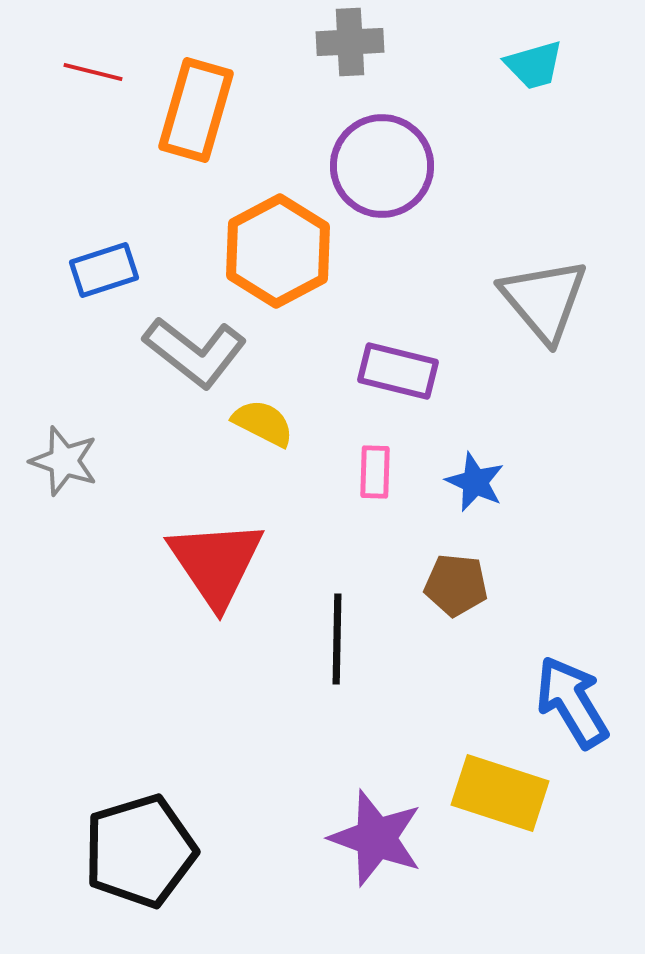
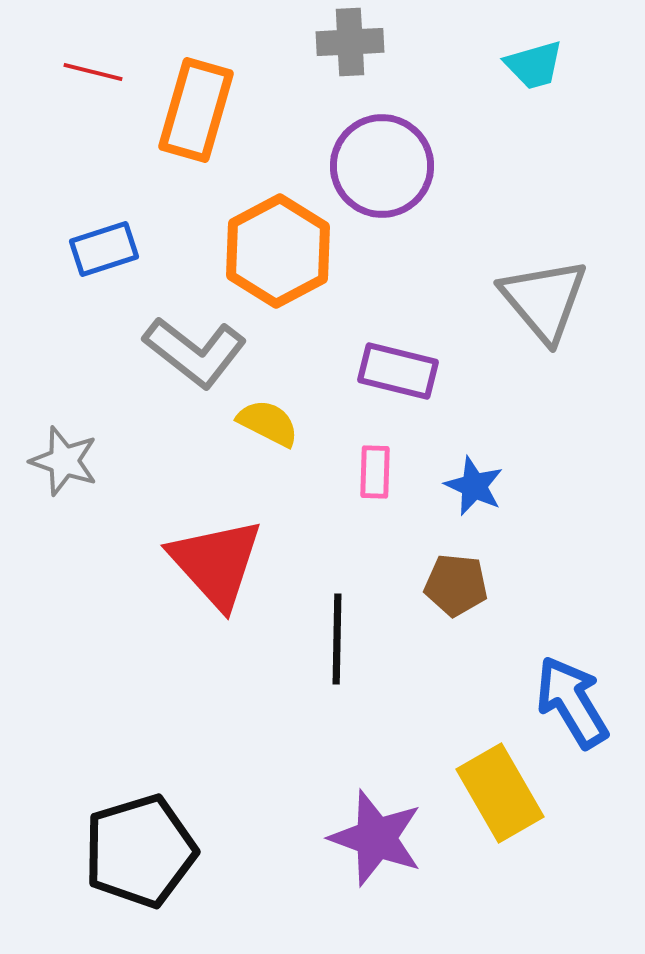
blue rectangle: moved 21 px up
yellow semicircle: moved 5 px right
blue star: moved 1 px left, 4 px down
red triangle: rotated 8 degrees counterclockwise
yellow rectangle: rotated 42 degrees clockwise
